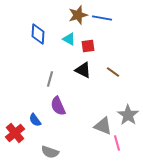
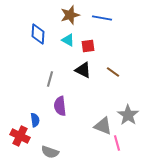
brown star: moved 8 px left
cyan triangle: moved 1 px left, 1 px down
purple semicircle: moved 2 px right; rotated 18 degrees clockwise
blue semicircle: rotated 152 degrees counterclockwise
red cross: moved 5 px right, 3 px down; rotated 24 degrees counterclockwise
